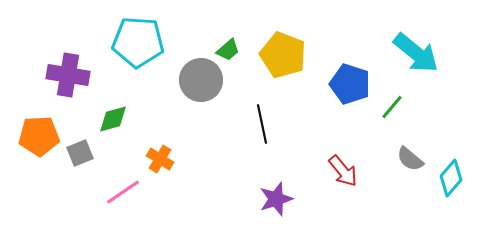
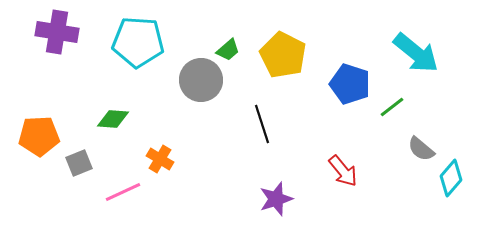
yellow pentagon: rotated 6 degrees clockwise
purple cross: moved 11 px left, 43 px up
green line: rotated 12 degrees clockwise
green diamond: rotated 20 degrees clockwise
black line: rotated 6 degrees counterclockwise
gray square: moved 1 px left, 10 px down
gray semicircle: moved 11 px right, 10 px up
pink line: rotated 9 degrees clockwise
